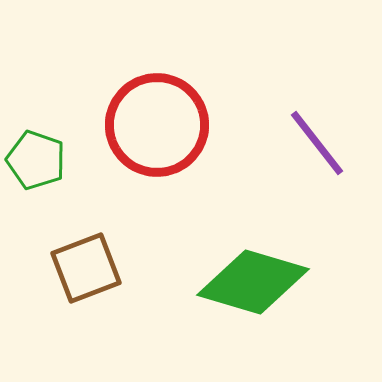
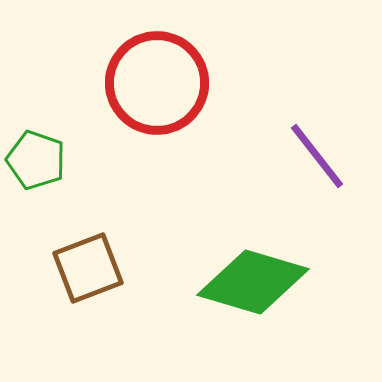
red circle: moved 42 px up
purple line: moved 13 px down
brown square: moved 2 px right
